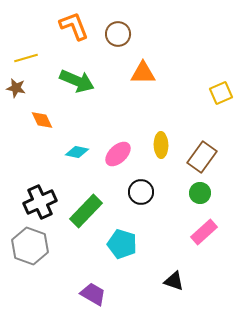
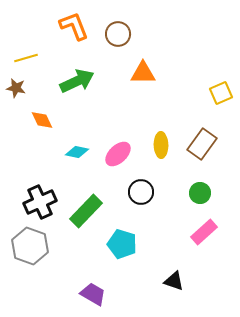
green arrow: rotated 48 degrees counterclockwise
brown rectangle: moved 13 px up
